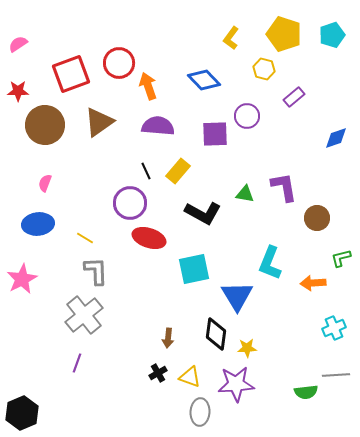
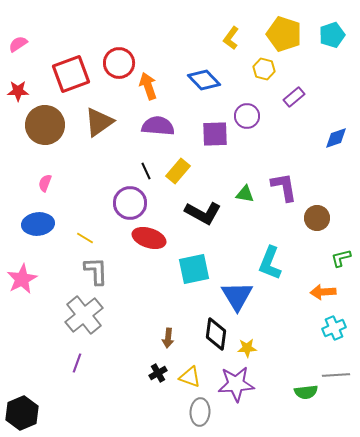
orange arrow at (313, 283): moved 10 px right, 9 px down
